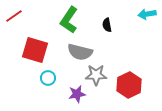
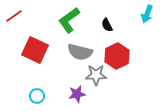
cyan arrow: rotated 60 degrees counterclockwise
green L-shape: rotated 20 degrees clockwise
black semicircle: rotated 16 degrees counterclockwise
red square: rotated 8 degrees clockwise
cyan circle: moved 11 px left, 18 px down
red hexagon: moved 12 px left, 29 px up
